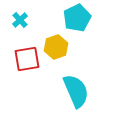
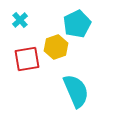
cyan pentagon: moved 6 px down
